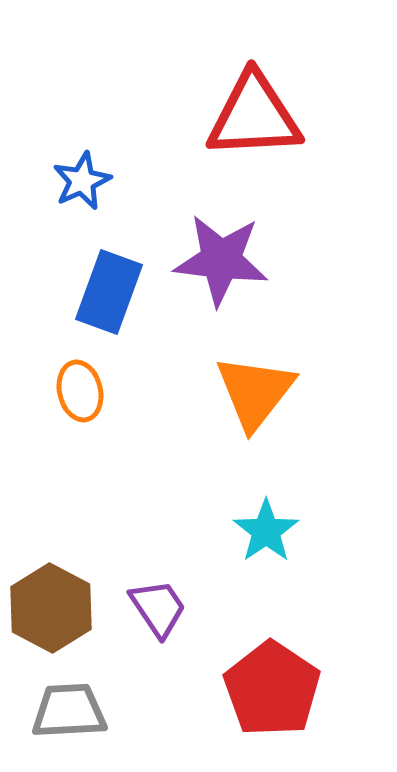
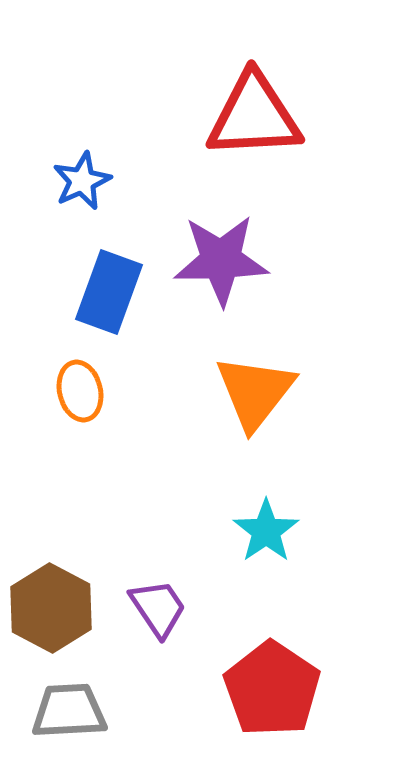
purple star: rotated 8 degrees counterclockwise
